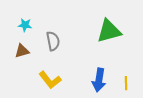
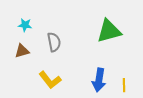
gray semicircle: moved 1 px right, 1 px down
yellow line: moved 2 px left, 2 px down
